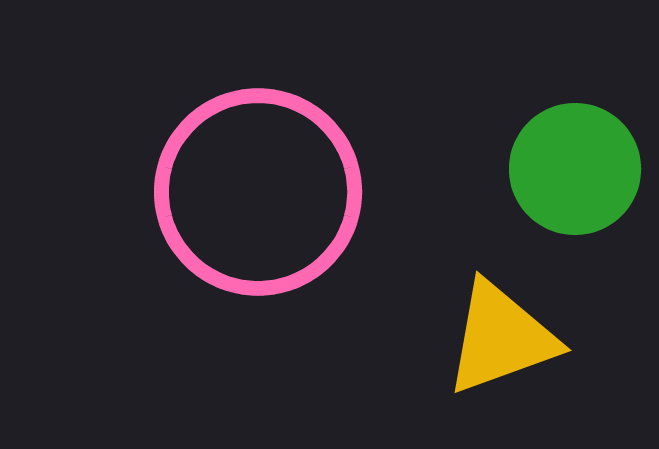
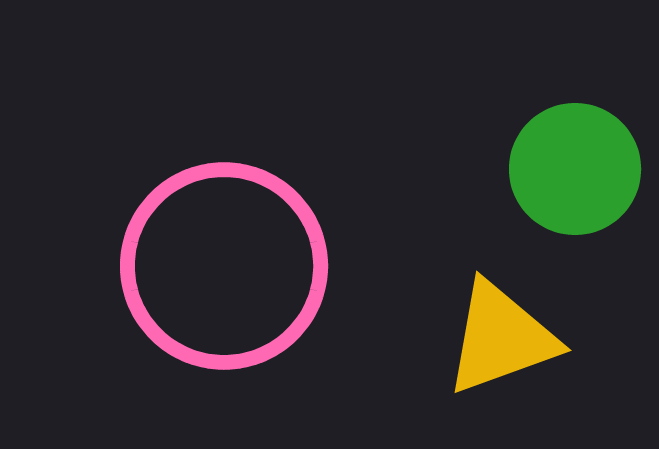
pink circle: moved 34 px left, 74 px down
